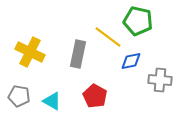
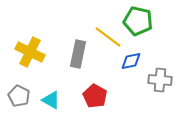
gray pentagon: rotated 15 degrees clockwise
cyan triangle: moved 1 px left, 1 px up
